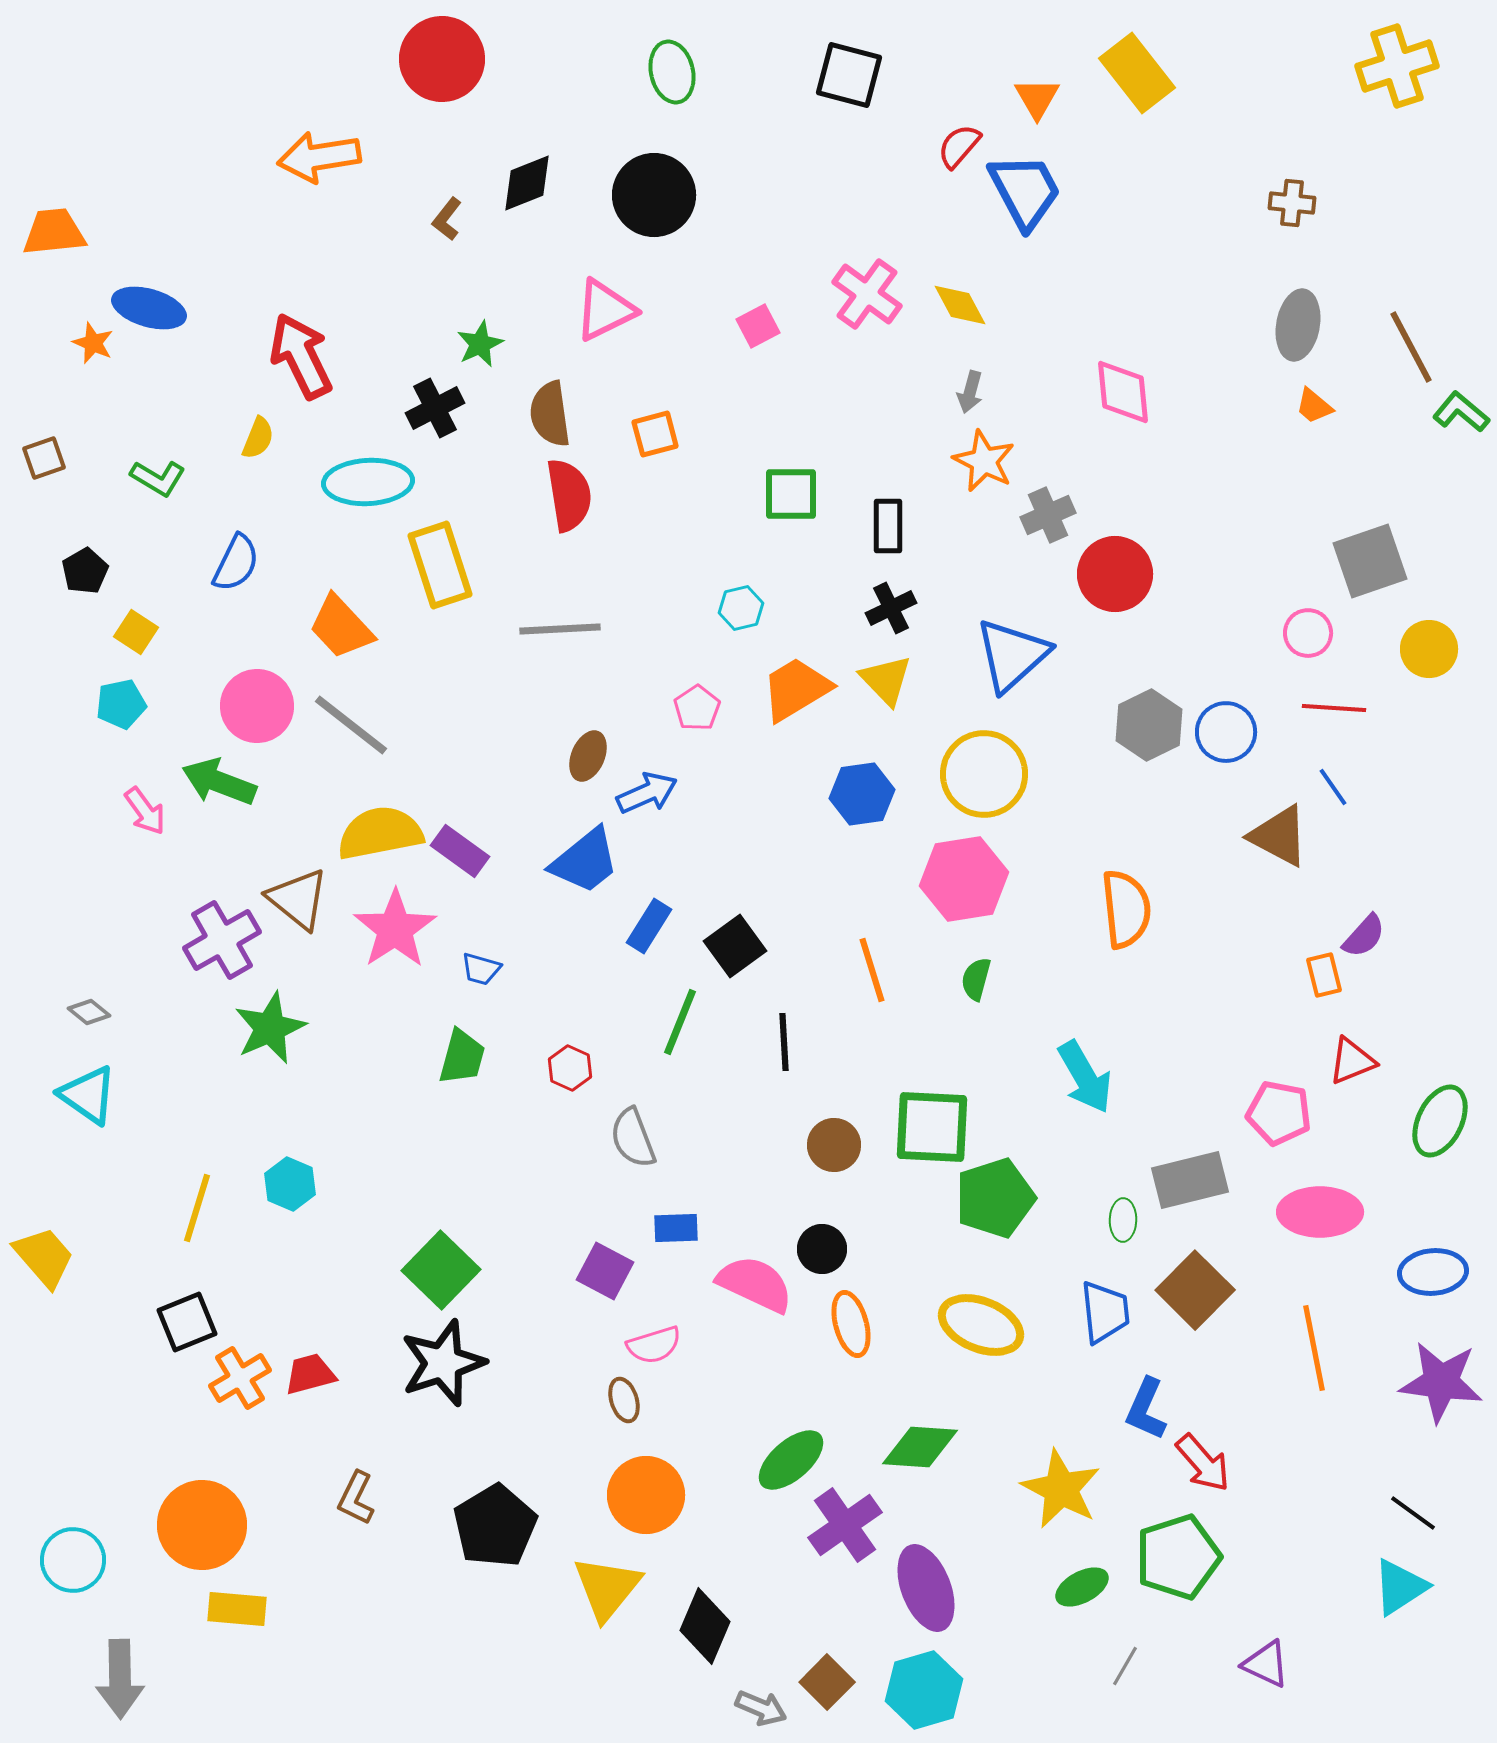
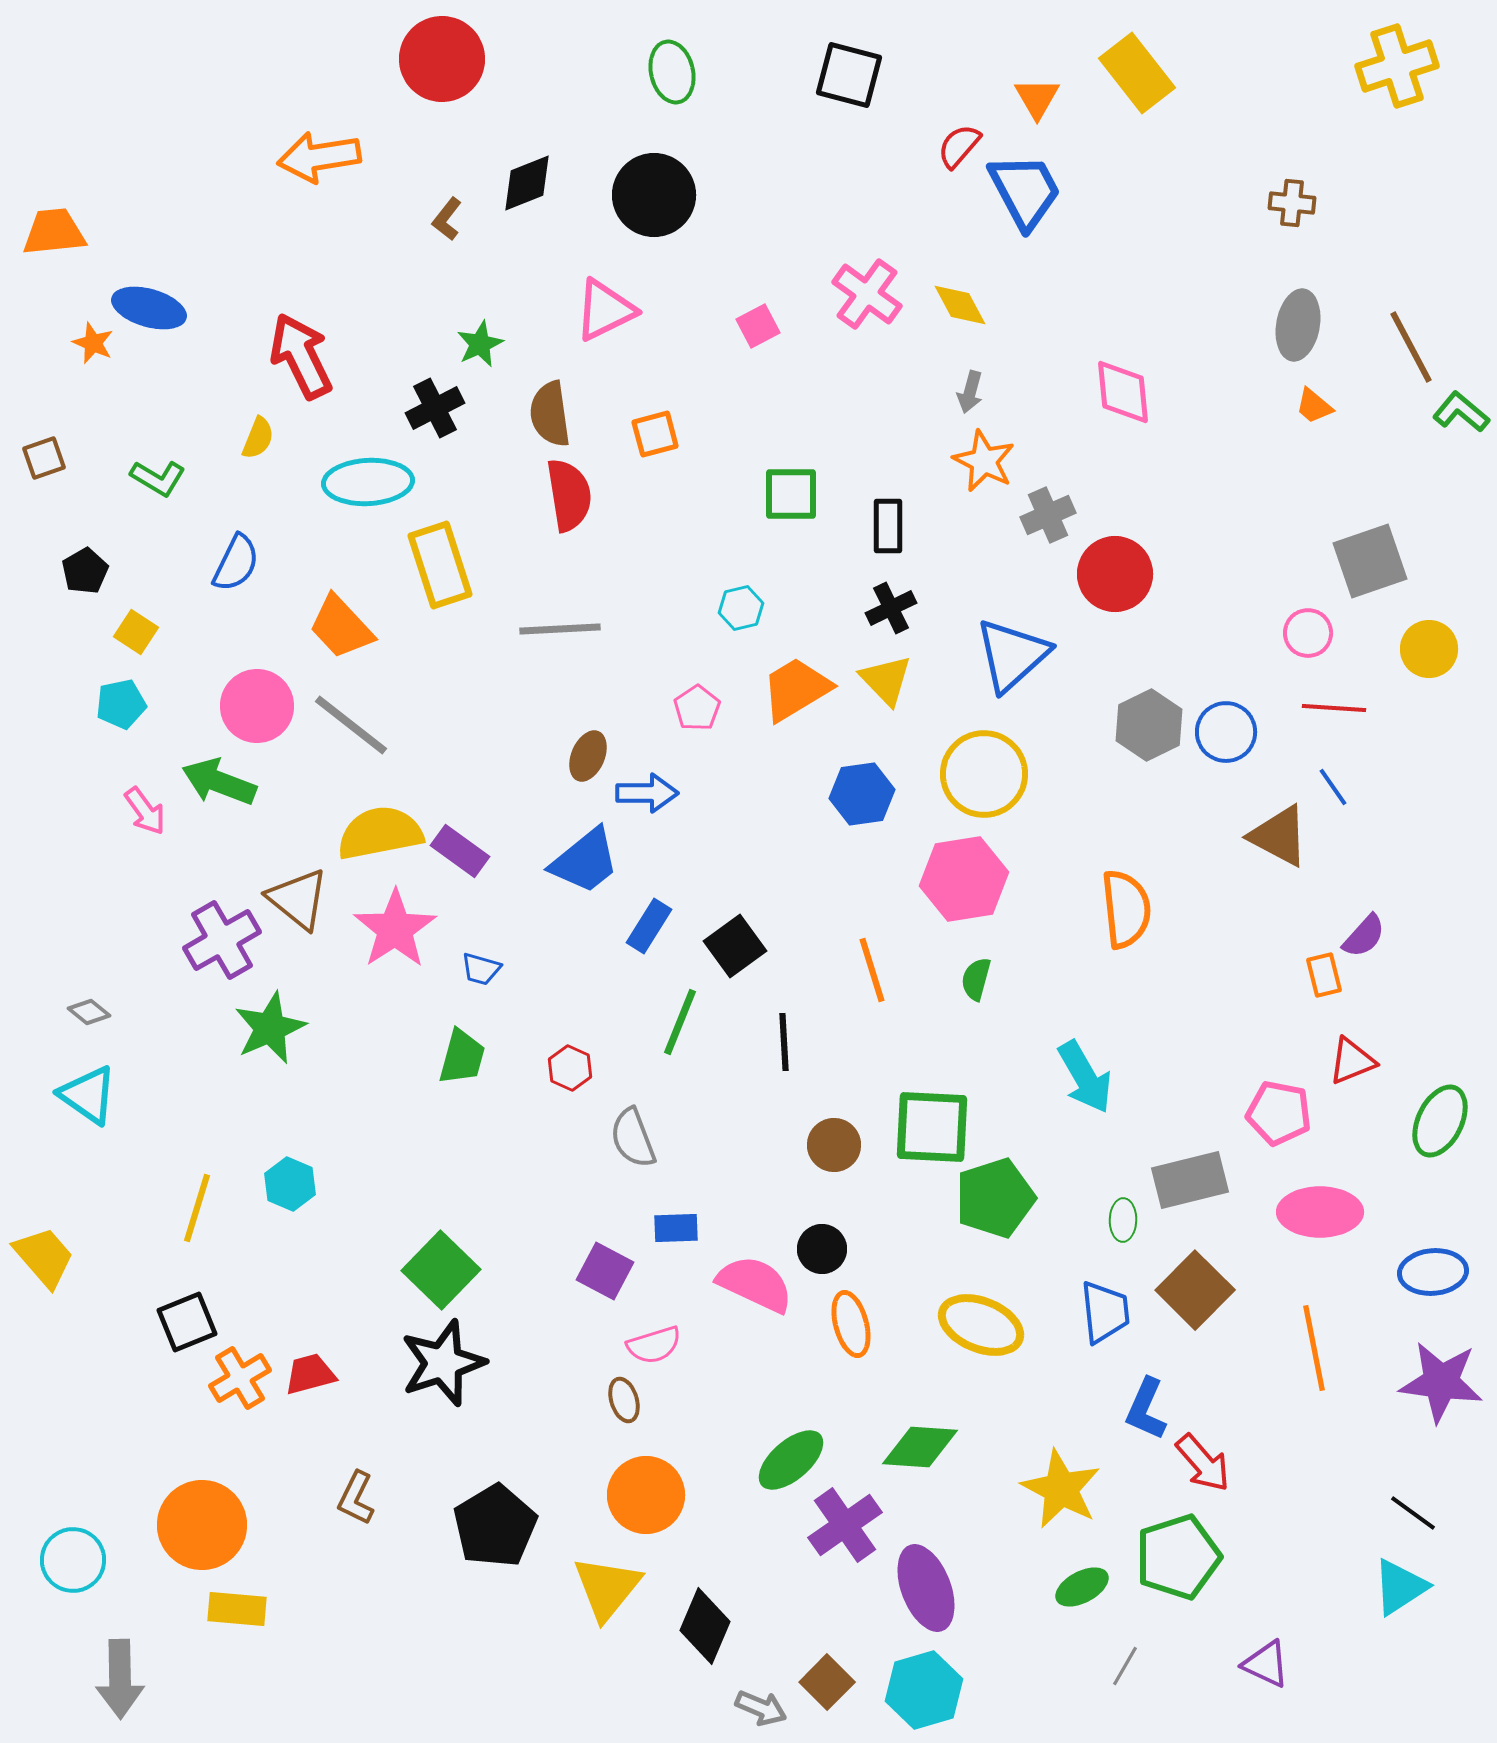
blue arrow at (647, 793): rotated 24 degrees clockwise
